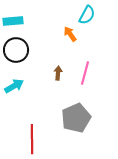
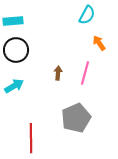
orange arrow: moved 29 px right, 9 px down
red line: moved 1 px left, 1 px up
